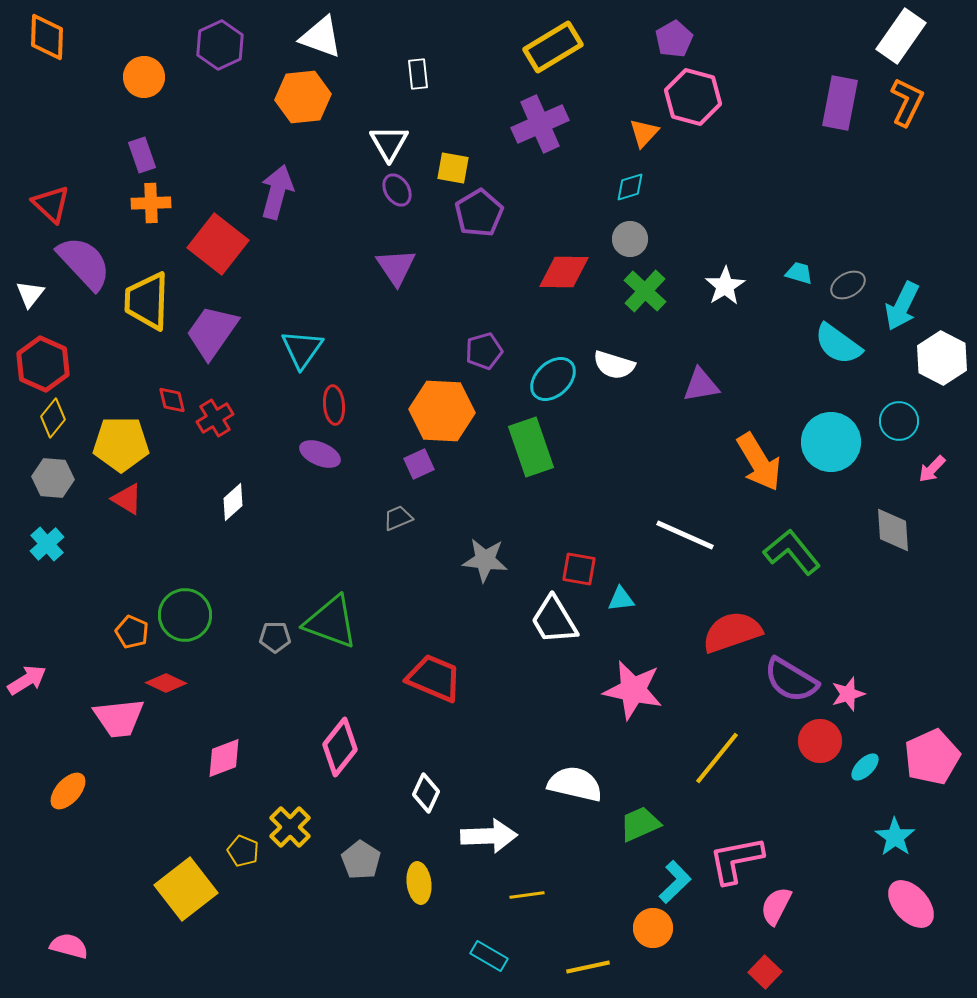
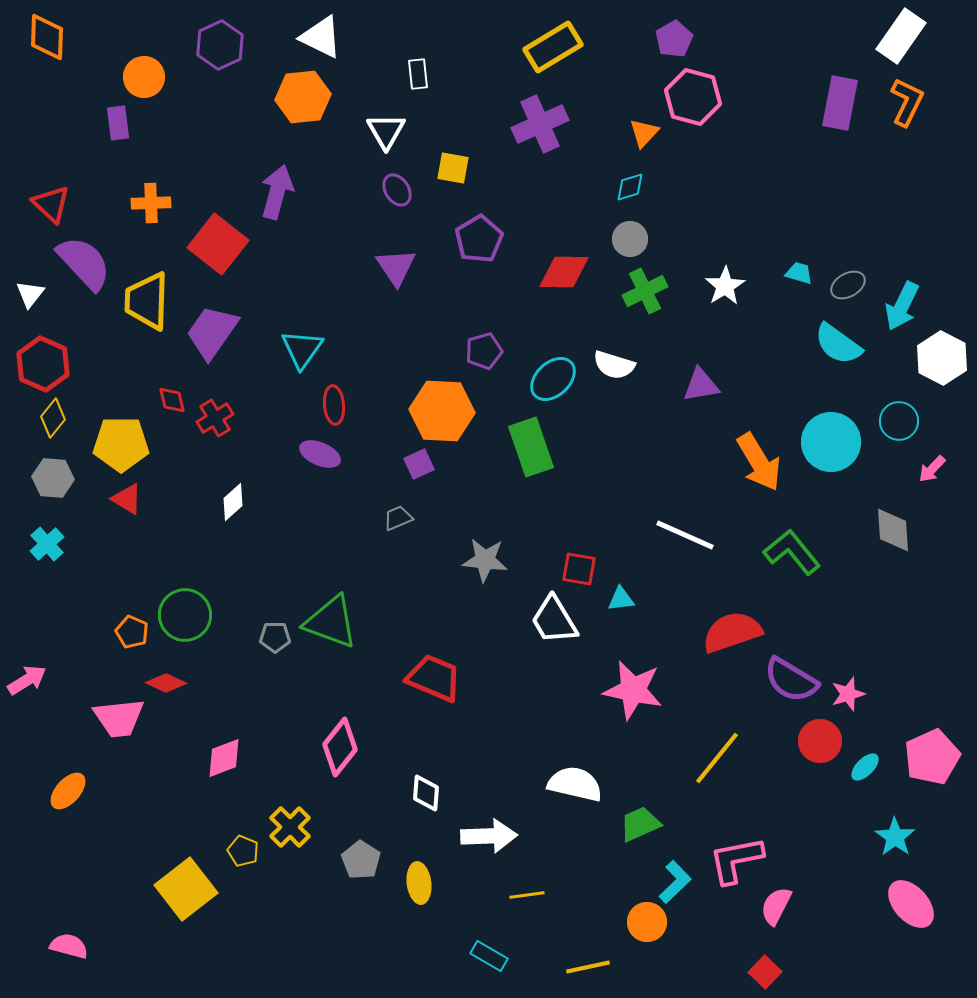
white triangle at (321, 37): rotated 6 degrees clockwise
white triangle at (389, 143): moved 3 px left, 12 px up
purple rectangle at (142, 155): moved 24 px left, 32 px up; rotated 12 degrees clockwise
purple pentagon at (479, 213): moved 26 px down
green cross at (645, 291): rotated 21 degrees clockwise
white diamond at (426, 793): rotated 21 degrees counterclockwise
orange circle at (653, 928): moved 6 px left, 6 px up
